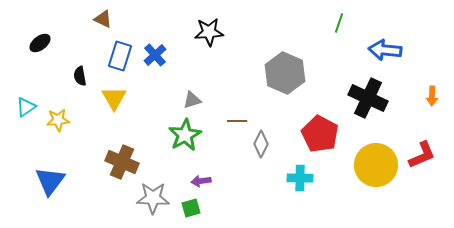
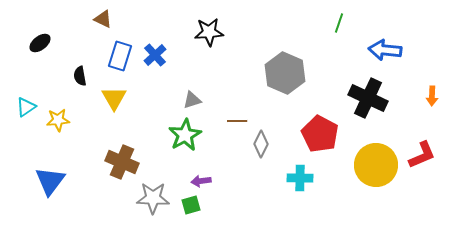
green square: moved 3 px up
